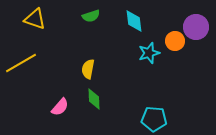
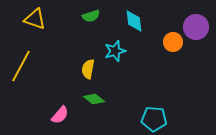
orange circle: moved 2 px left, 1 px down
cyan star: moved 34 px left, 2 px up
yellow line: moved 3 px down; rotated 32 degrees counterclockwise
green diamond: rotated 50 degrees counterclockwise
pink semicircle: moved 8 px down
